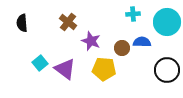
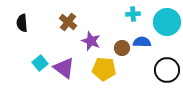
purple triangle: moved 1 px left, 1 px up
